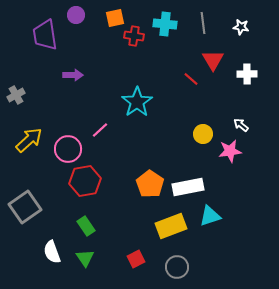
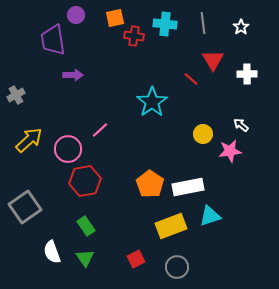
white star: rotated 28 degrees clockwise
purple trapezoid: moved 8 px right, 5 px down
cyan star: moved 15 px right
